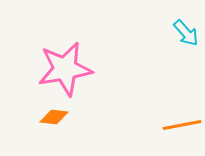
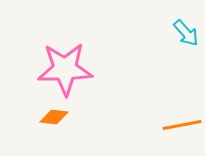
pink star: rotated 8 degrees clockwise
